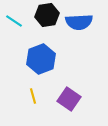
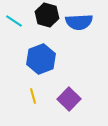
black hexagon: rotated 25 degrees clockwise
purple square: rotated 10 degrees clockwise
